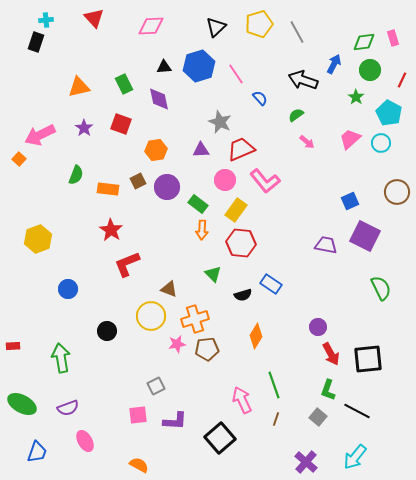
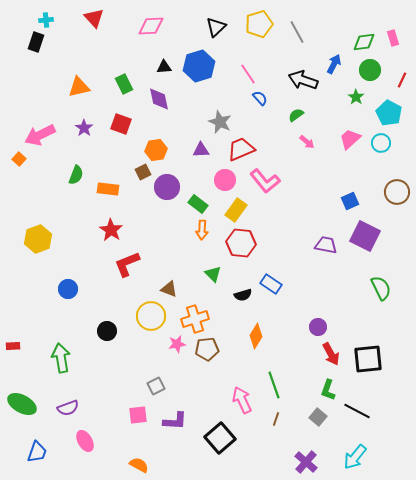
pink line at (236, 74): moved 12 px right
brown square at (138, 181): moved 5 px right, 9 px up
